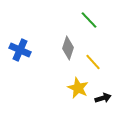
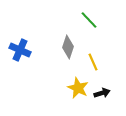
gray diamond: moved 1 px up
yellow line: rotated 18 degrees clockwise
black arrow: moved 1 px left, 5 px up
